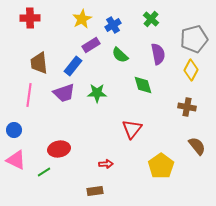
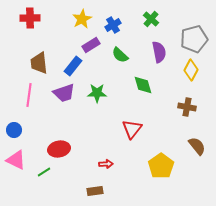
purple semicircle: moved 1 px right, 2 px up
